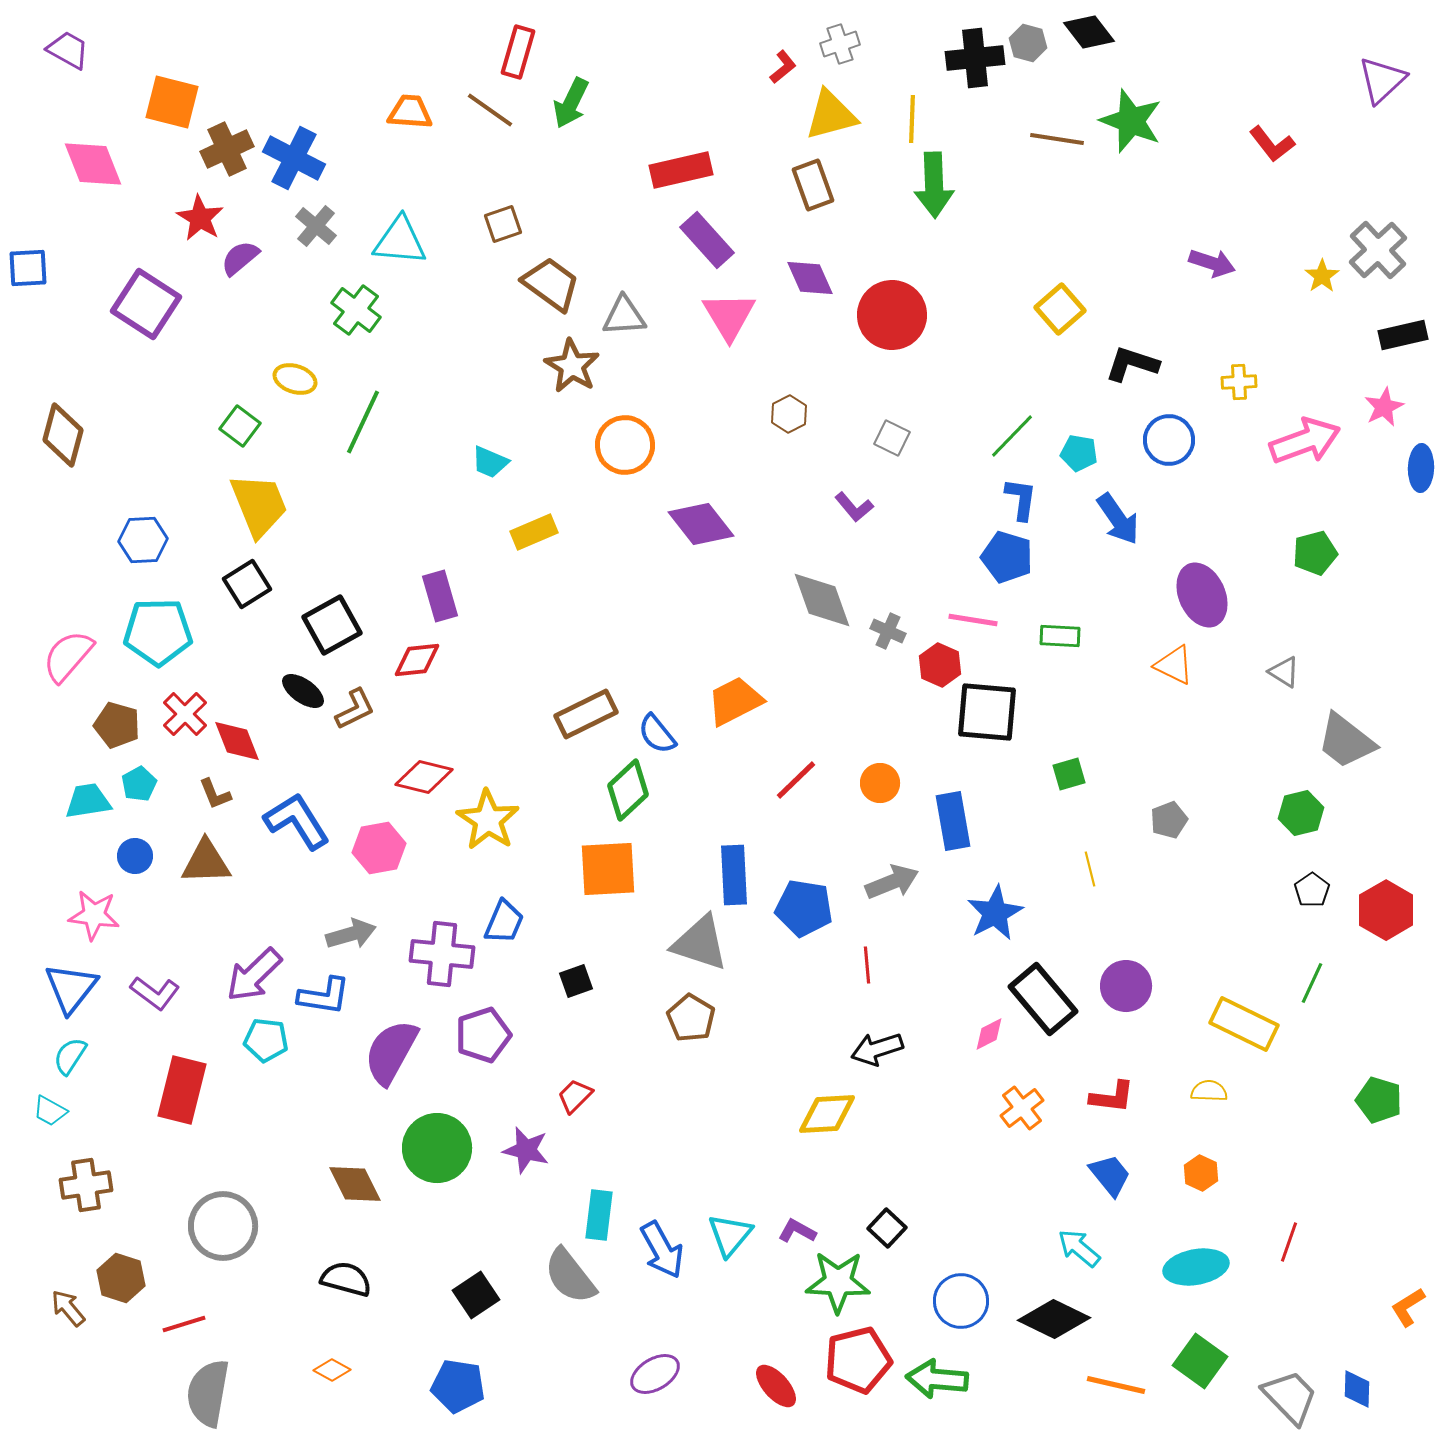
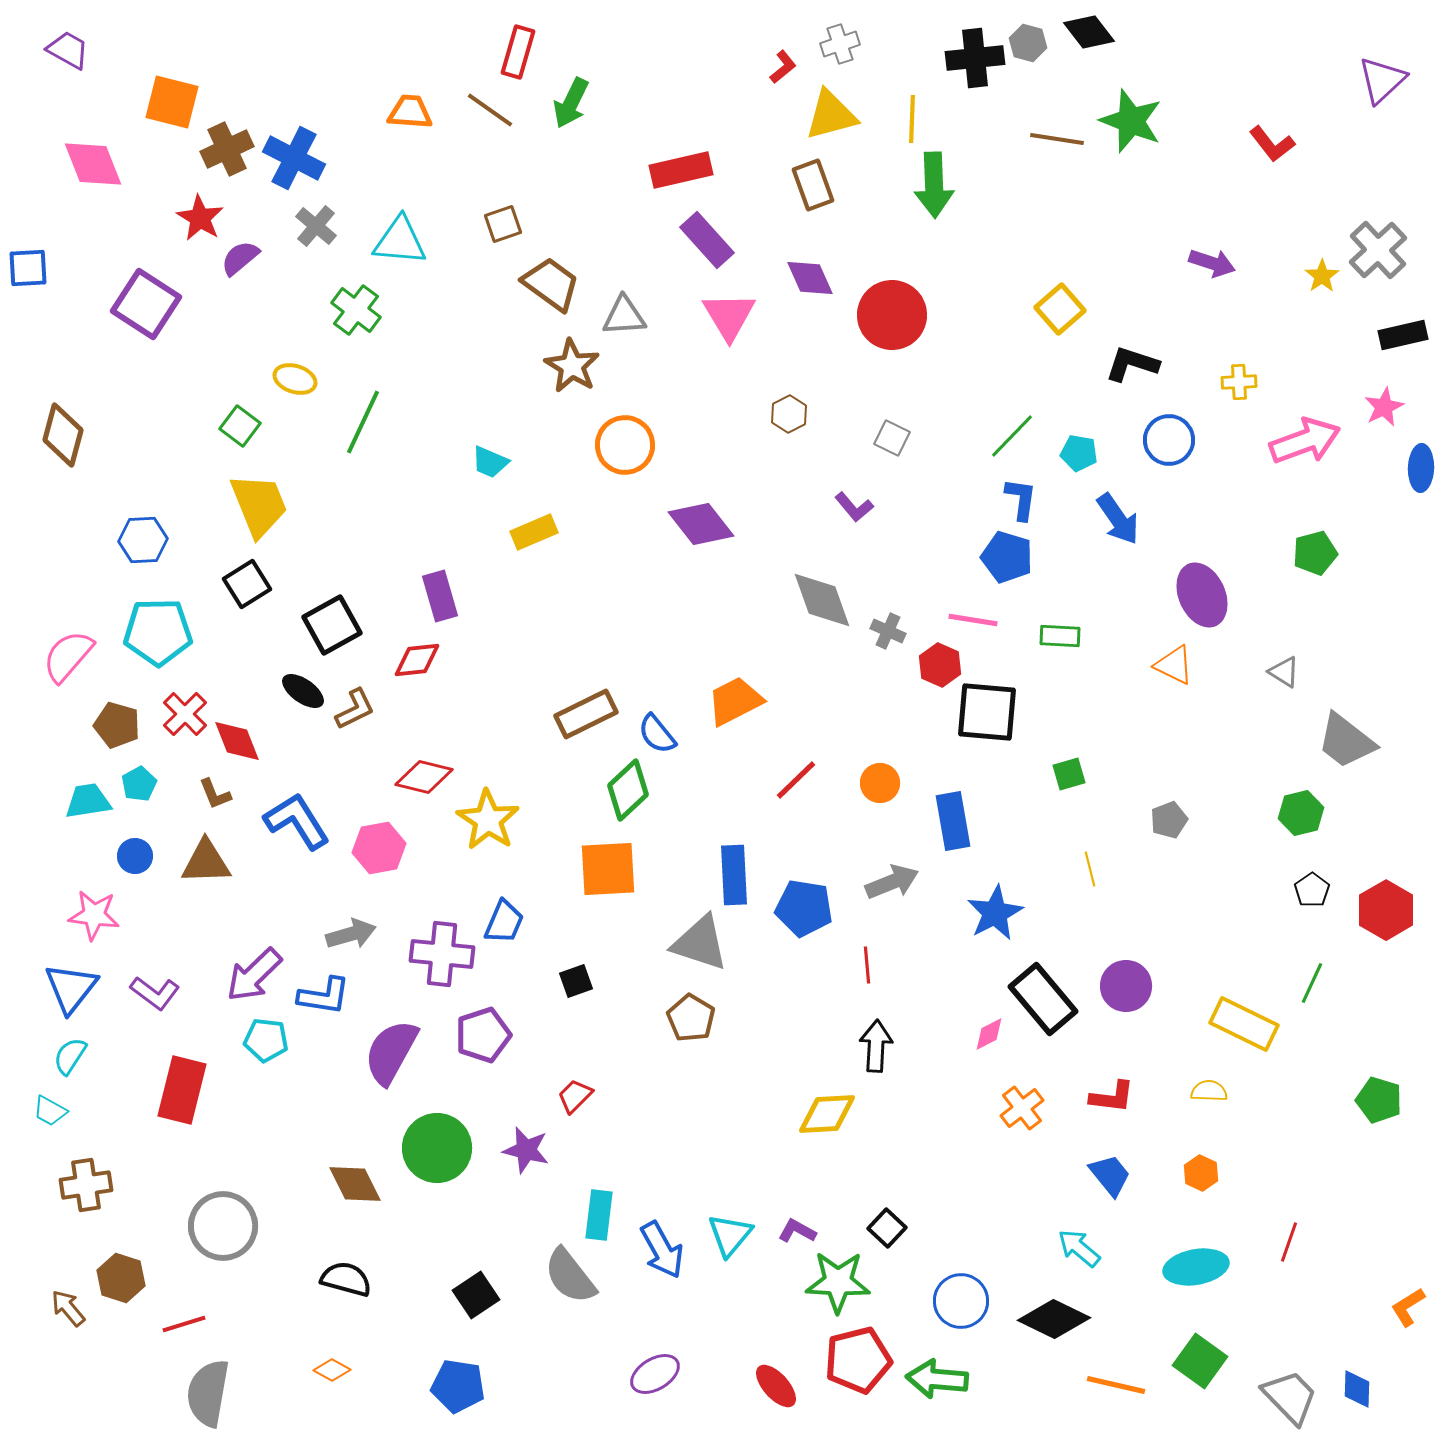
black arrow at (877, 1049): moved 1 px left, 3 px up; rotated 111 degrees clockwise
